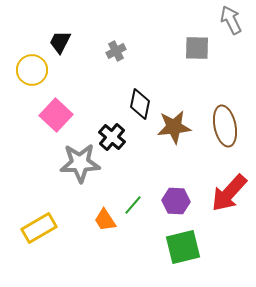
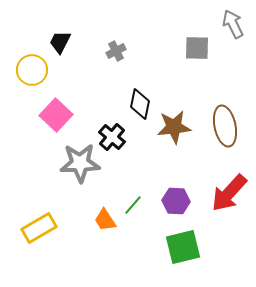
gray arrow: moved 2 px right, 4 px down
